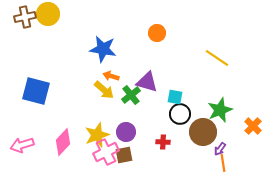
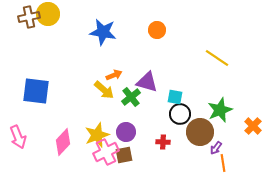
brown cross: moved 4 px right
orange circle: moved 3 px up
blue star: moved 17 px up
orange arrow: moved 3 px right, 1 px up; rotated 140 degrees clockwise
blue square: rotated 8 degrees counterclockwise
green cross: moved 2 px down
brown circle: moved 3 px left
pink arrow: moved 4 px left, 8 px up; rotated 95 degrees counterclockwise
purple arrow: moved 4 px left, 1 px up
